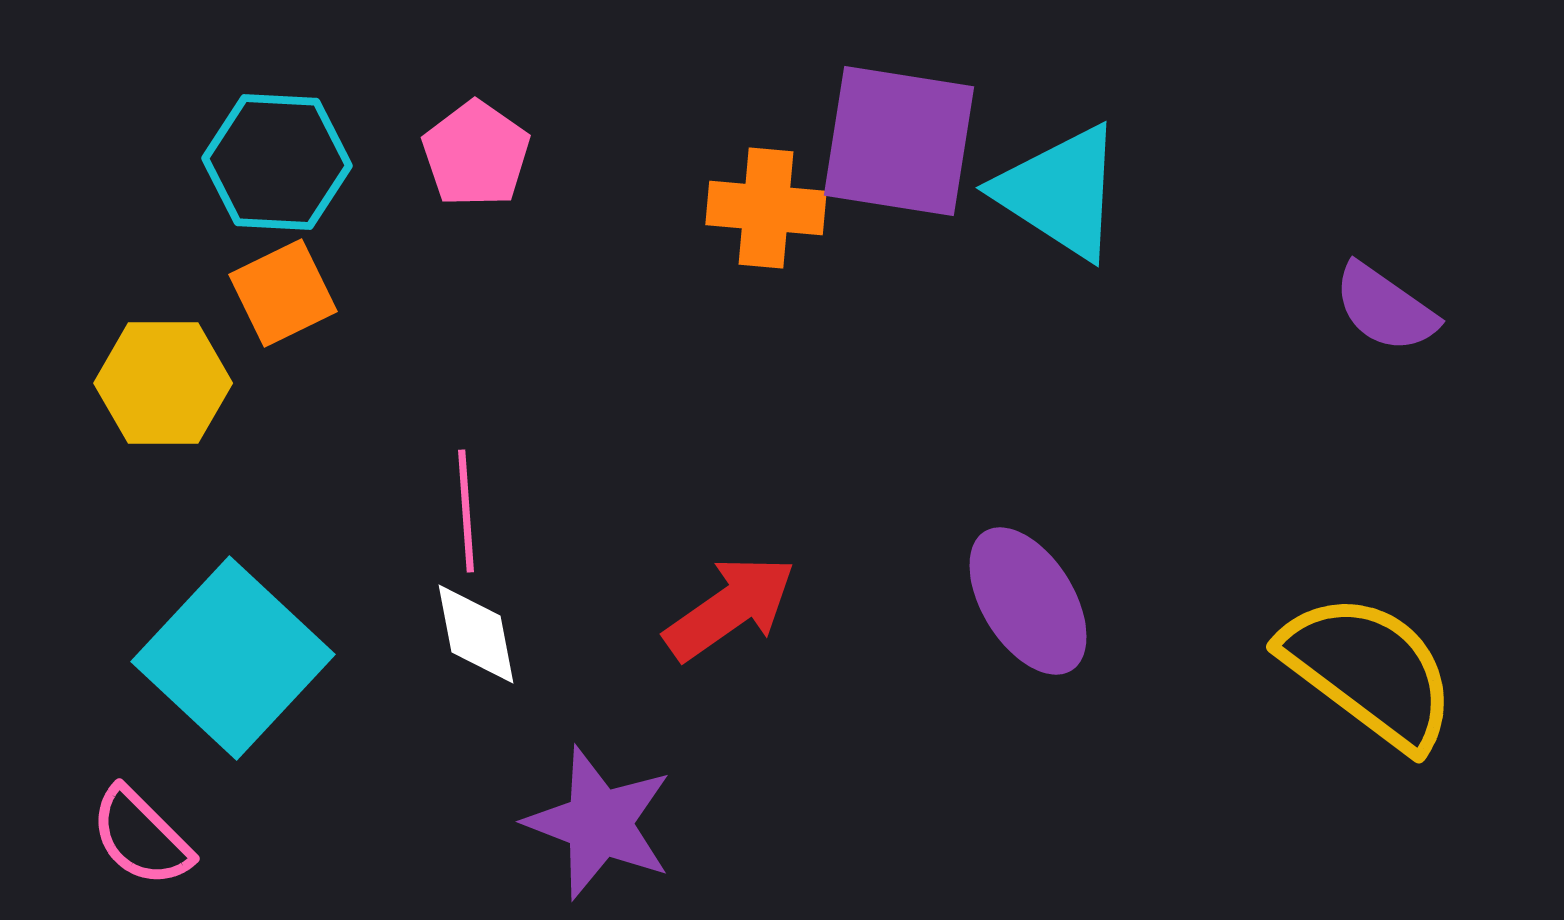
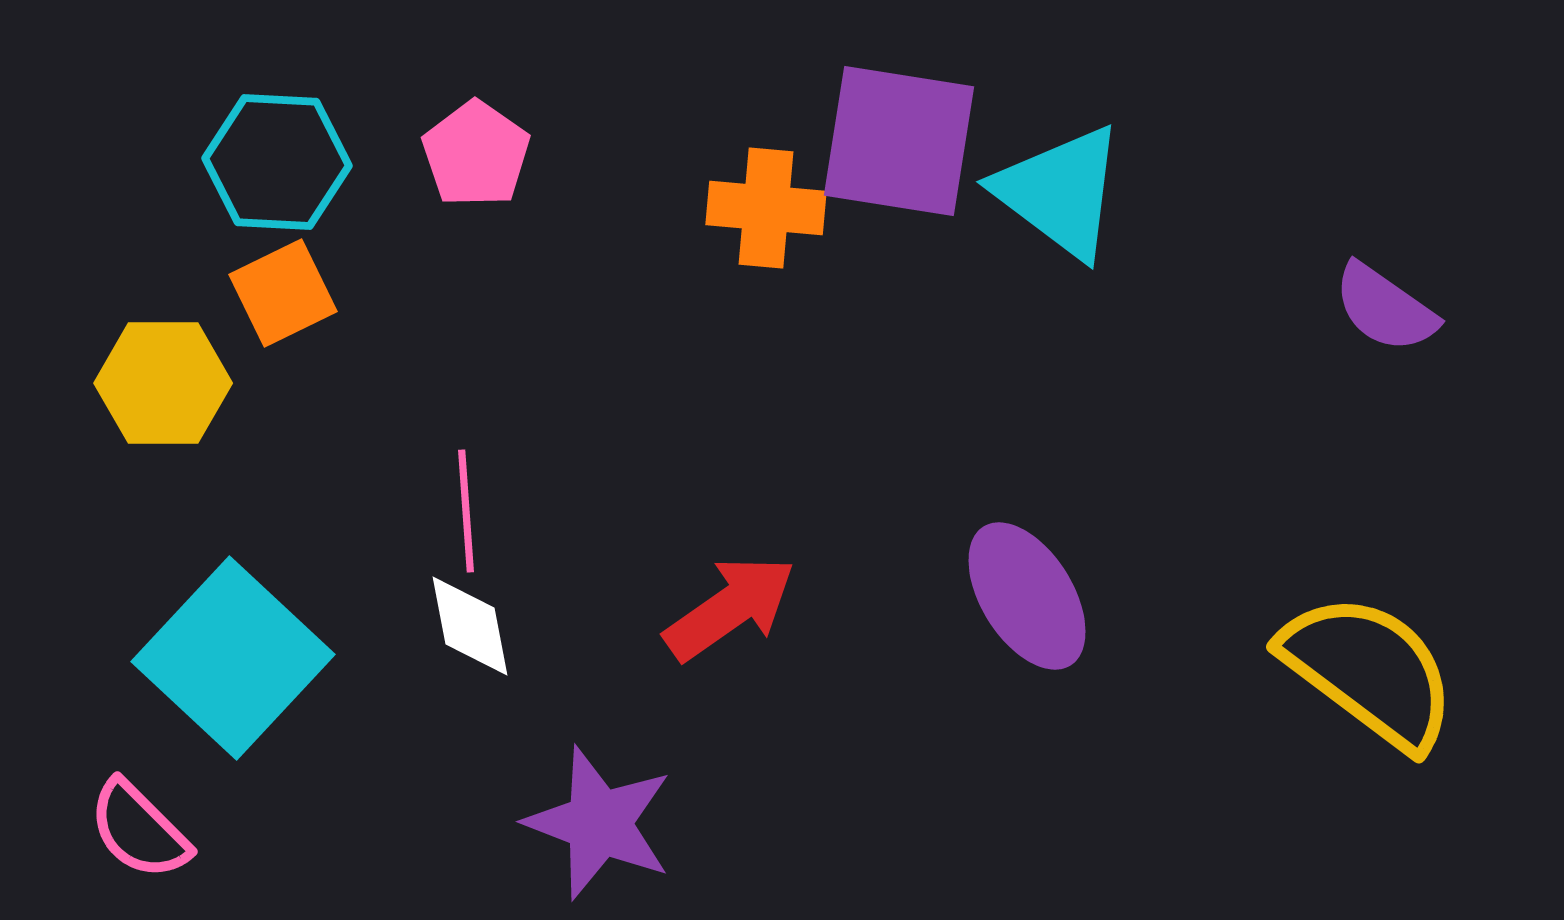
cyan triangle: rotated 4 degrees clockwise
purple ellipse: moved 1 px left, 5 px up
white diamond: moved 6 px left, 8 px up
pink semicircle: moved 2 px left, 7 px up
